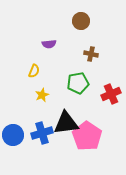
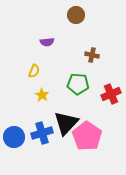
brown circle: moved 5 px left, 6 px up
purple semicircle: moved 2 px left, 2 px up
brown cross: moved 1 px right, 1 px down
green pentagon: moved 1 px down; rotated 15 degrees clockwise
yellow star: rotated 16 degrees counterclockwise
black triangle: rotated 40 degrees counterclockwise
blue circle: moved 1 px right, 2 px down
